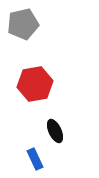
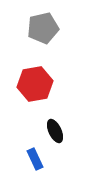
gray pentagon: moved 20 px right, 4 px down
